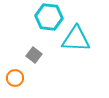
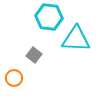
orange circle: moved 1 px left
